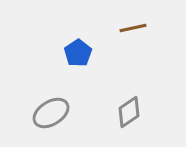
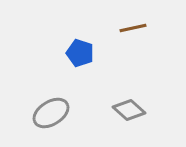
blue pentagon: moved 2 px right; rotated 20 degrees counterclockwise
gray diamond: moved 2 px up; rotated 76 degrees clockwise
